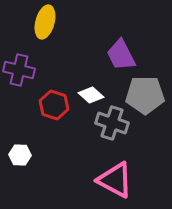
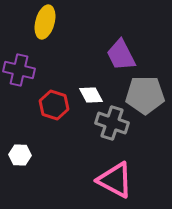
white diamond: rotated 20 degrees clockwise
